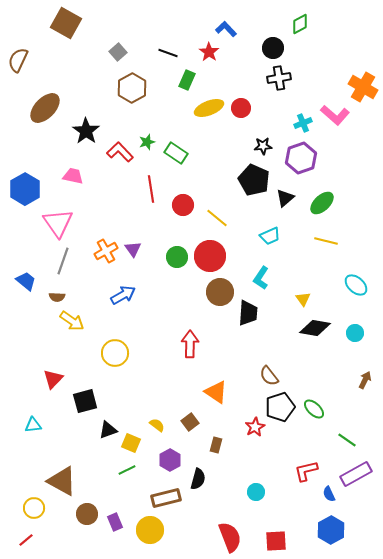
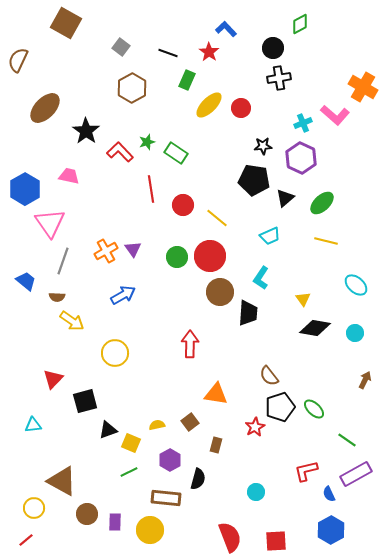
gray square at (118, 52): moved 3 px right, 5 px up; rotated 12 degrees counterclockwise
yellow ellipse at (209, 108): moved 3 px up; rotated 24 degrees counterclockwise
purple hexagon at (301, 158): rotated 16 degrees counterclockwise
pink trapezoid at (73, 176): moved 4 px left
black pentagon at (254, 180): rotated 16 degrees counterclockwise
pink triangle at (58, 223): moved 8 px left
orange triangle at (216, 392): moved 2 px down; rotated 25 degrees counterclockwise
yellow semicircle at (157, 425): rotated 49 degrees counterclockwise
green line at (127, 470): moved 2 px right, 2 px down
brown rectangle at (166, 498): rotated 20 degrees clockwise
purple rectangle at (115, 522): rotated 24 degrees clockwise
